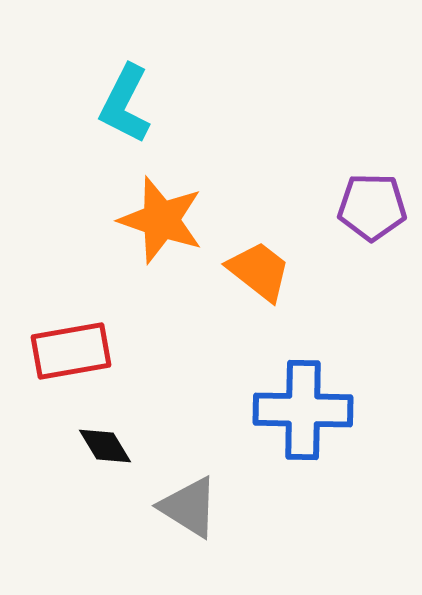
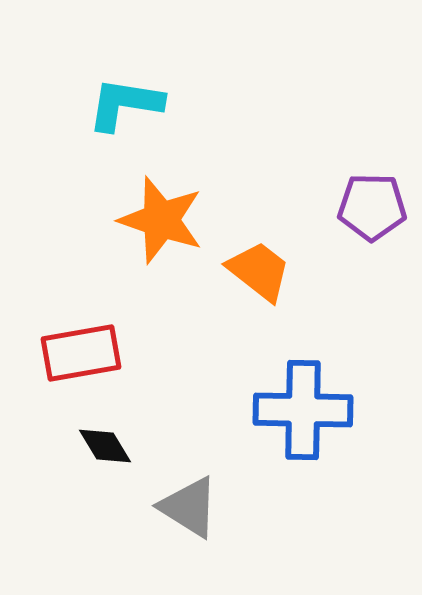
cyan L-shape: rotated 72 degrees clockwise
red rectangle: moved 10 px right, 2 px down
